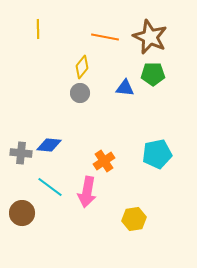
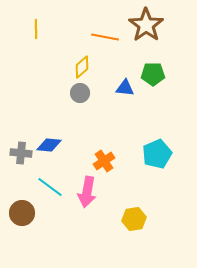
yellow line: moved 2 px left
brown star: moved 4 px left, 12 px up; rotated 12 degrees clockwise
yellow diamond: rotated 10 degrees clockwise
cyan pentagon: rotated 12 degrees counterclockwise
